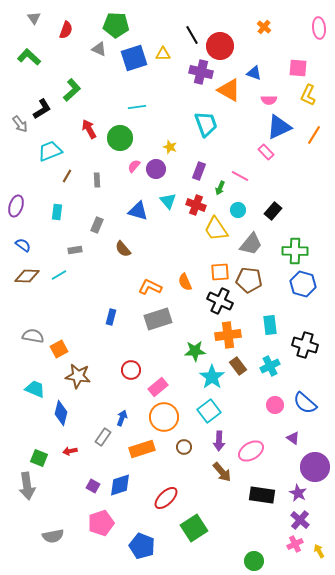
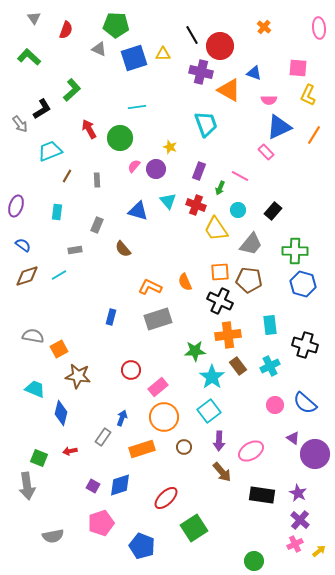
brown diamond at (27, 276): rotated 20 degrees counterclockwise
purple circle at (315, 467): moved 13 px up
yellow arrow at (319, 551): rotated 80 degrees clockwise
